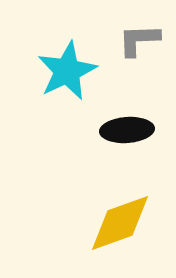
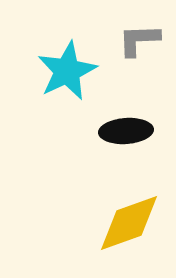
black ellipse: moved 1 px left, 1 px down
yellow diamond: moved 9 px right
